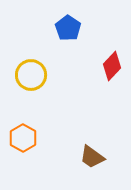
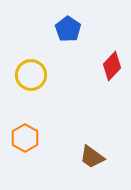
blue pentagon: moved 1 px down
orange hexagon: moved 2 px right
